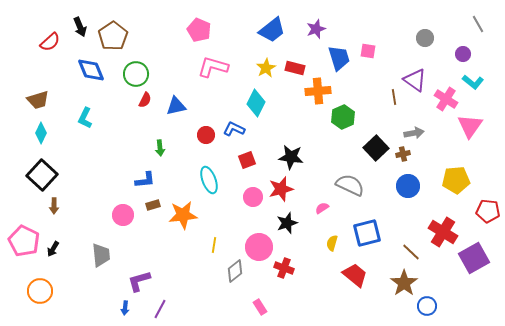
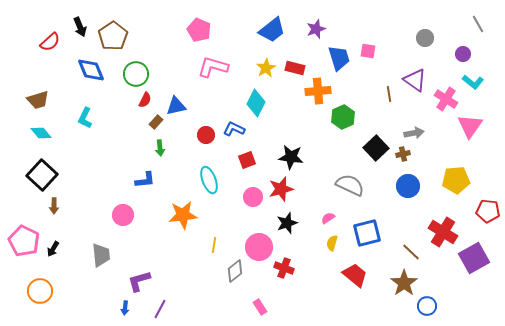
brown line at (394, 97): moved 5 px left, 3 px up
cyan diamond at (41, 133): rotated 65 degrees counterclockwise
brown rectangle at (153, 205): moved 3 px right, 83 px up; rotated 32 degrees counterclockwise
pink semicircle at (322, 208): moved 6 px right, 10 px down
